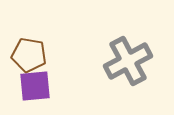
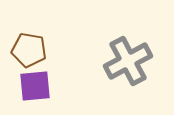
brown pentagon: moved 5 px up
